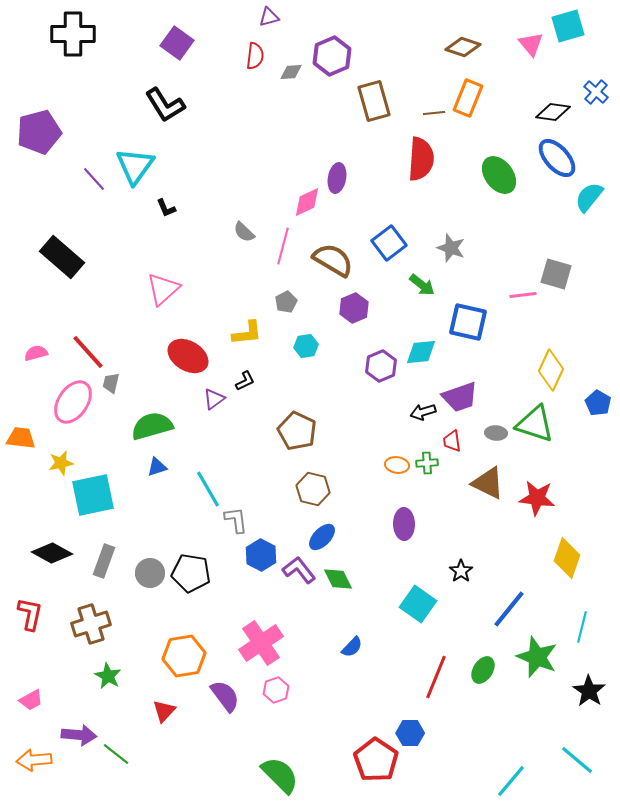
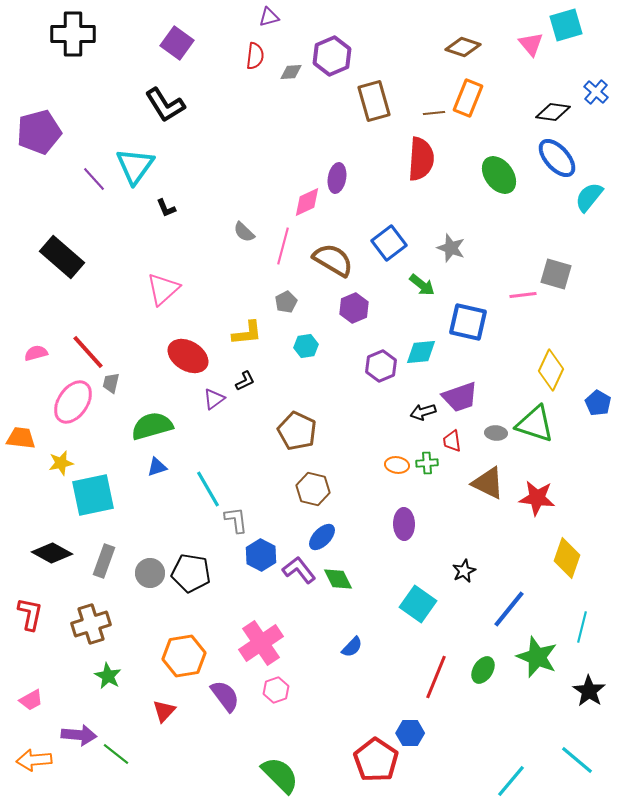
cyan square at (568, 26): moved 2 px left, 1 px up
black star at (461, 571): moved 3 px right; rotated 10 degrees clockwise
